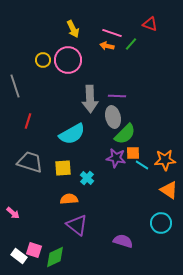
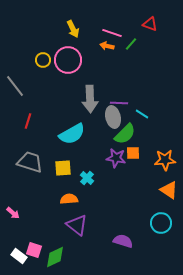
gray line: rotated 20 degrees counterclockwise
purple line: moved 2 px right, 7 px down
cyan line: moved 51 px up
